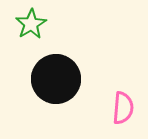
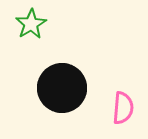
black circle: moved 6 px right, 9 px down
